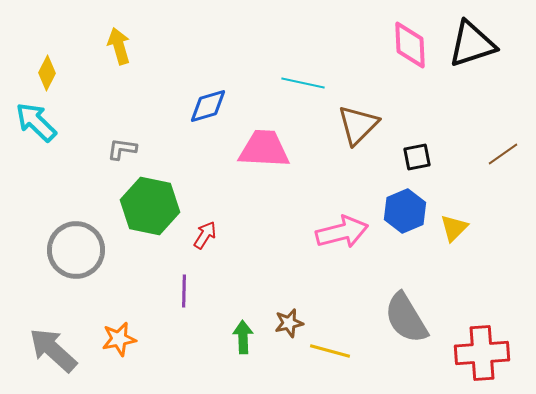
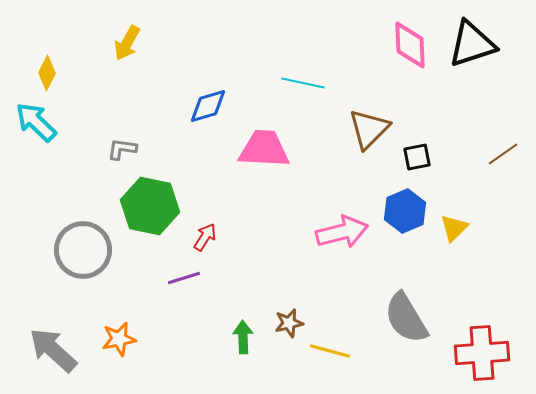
yellow arrow: moved 8 px right, 3 px up; rotated 135 degrees counterclockwise
brown triangle: moved 11 px right, 4 px down
red arrow: moved 2 px down
gray circle: moved 7 px right
purple line: moved 13 px up; rotated 72 degrees clockwise
